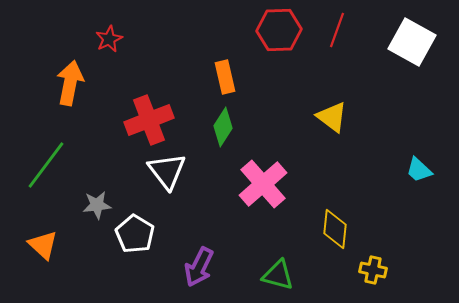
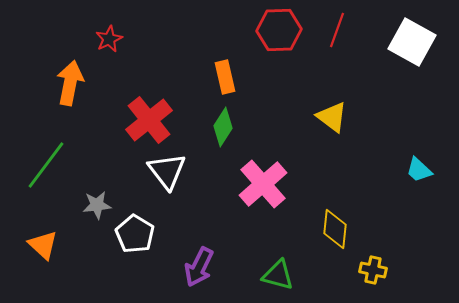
red cross: rotated 18 degrees counterclockwise
